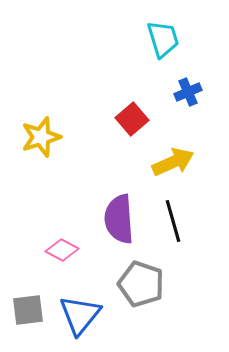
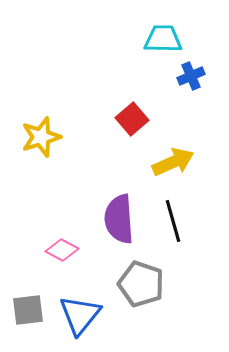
cyan trapezoid: rotated 72 degrees counterclockwise
blue cross: moved 3 px right, 16 px up
